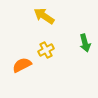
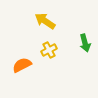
yellow arrow: moved 1 px right, 5 px down
yellow cross: moved 3 px right
